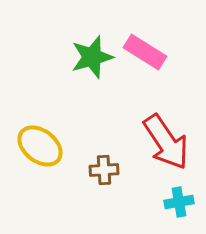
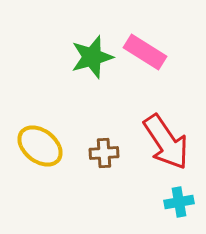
brown cross: moved 17 px up
